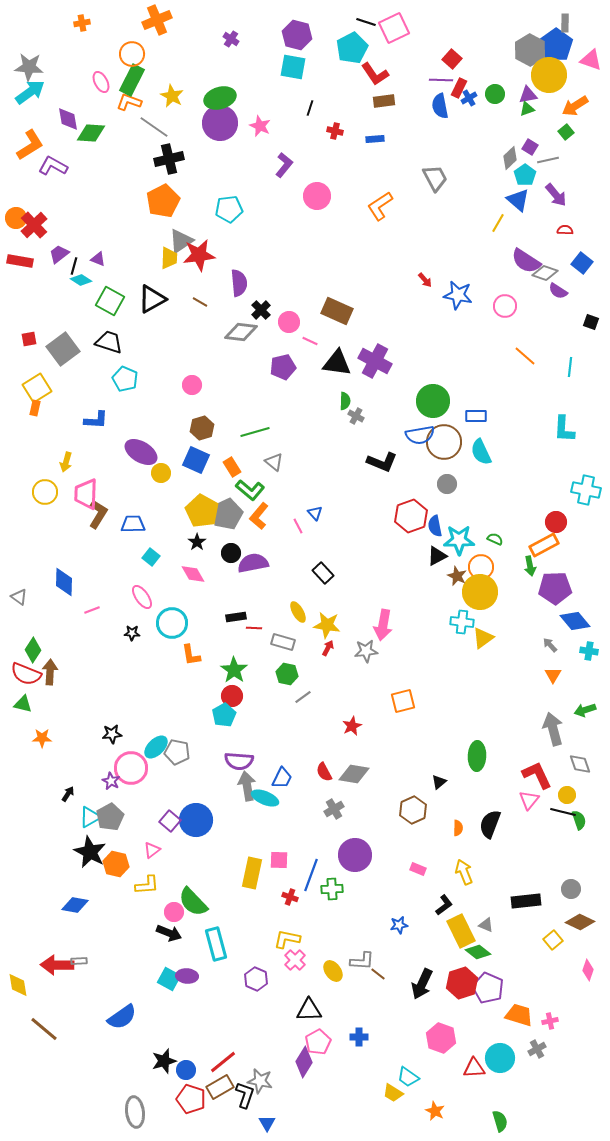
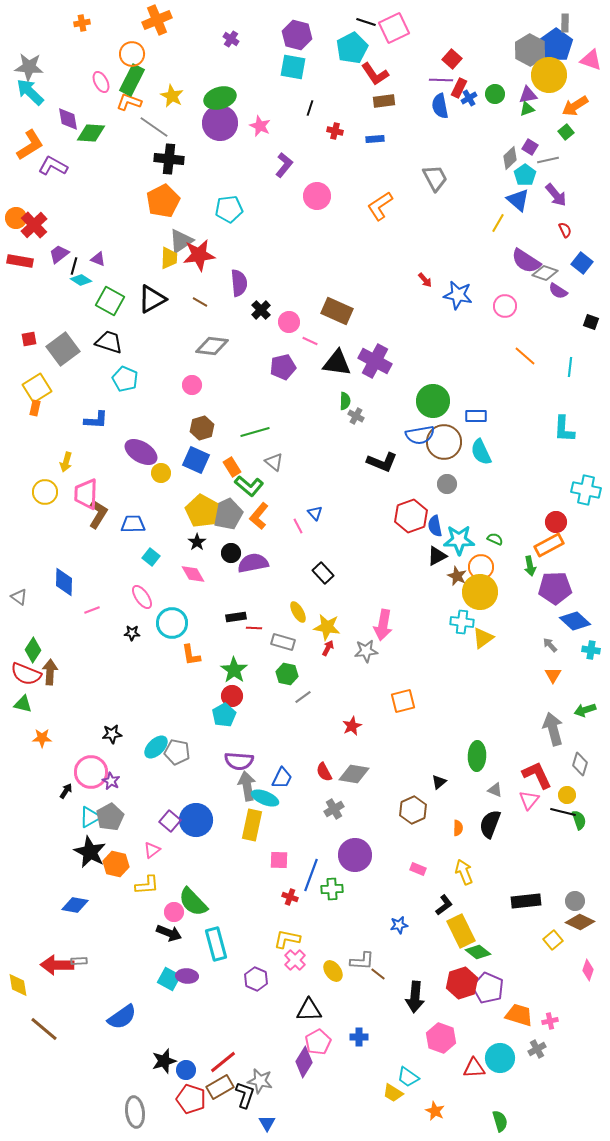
cyan arrow at (30, 92): rotated 100 degrees counterclockwise
black cross at (169, 159): rotated 20 degrees clockwise
red semicircle at (565, 230): rotated 63 degrees clockwise
gray diamond at (241, 332): moved 29 px left, 14 px down
green L-shape at (250, 490): moved 1 px left, 4 px up
orange rectangle at (544, 545): moved 5 px right
blue diamond at (575, 621): rotated 8 degrees counterclockwise
yellow star at (327, 625): moved 2 px down
cyan cross at (589, 651): moved 2 px right, 1 px up
gray diamond at (580, 764): rotated 35 degrees clockwise
pink circle at (131, 768): moved 40 px left, 4 px down
black arrow at (68, 794): moved 2 px left, 3 px up
yellow rectangle at (252, 873): moved 48 px up
gray circle at (571, 889): moved 4 px right, 12 px down
gray triangle at (486, 925): moved 9 px right, 135 px up
black arrow at (422, 984): moved 7 px left, 13 px down; rotated 20 degrees counterclockwise
